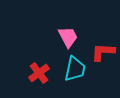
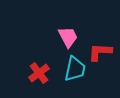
red L-shape: moved 3 px left
